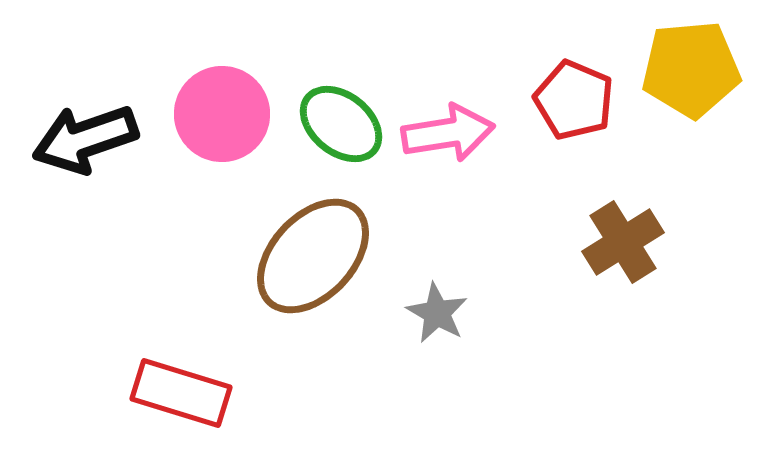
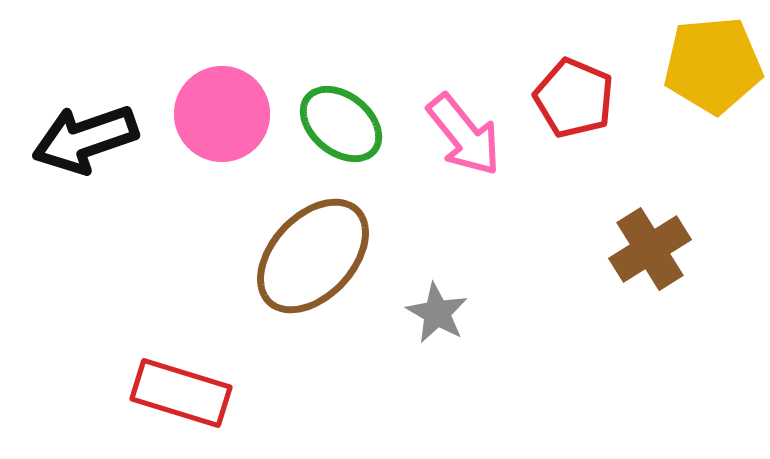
yellow pentagon: moved 22 px right, 4 px up
red pentagon: moved 2 px up
pink arrow: moved 16 px right, 2 px down; rotated 60 degrees clockwise
brown cross: moved 27 px right, 7 px down
